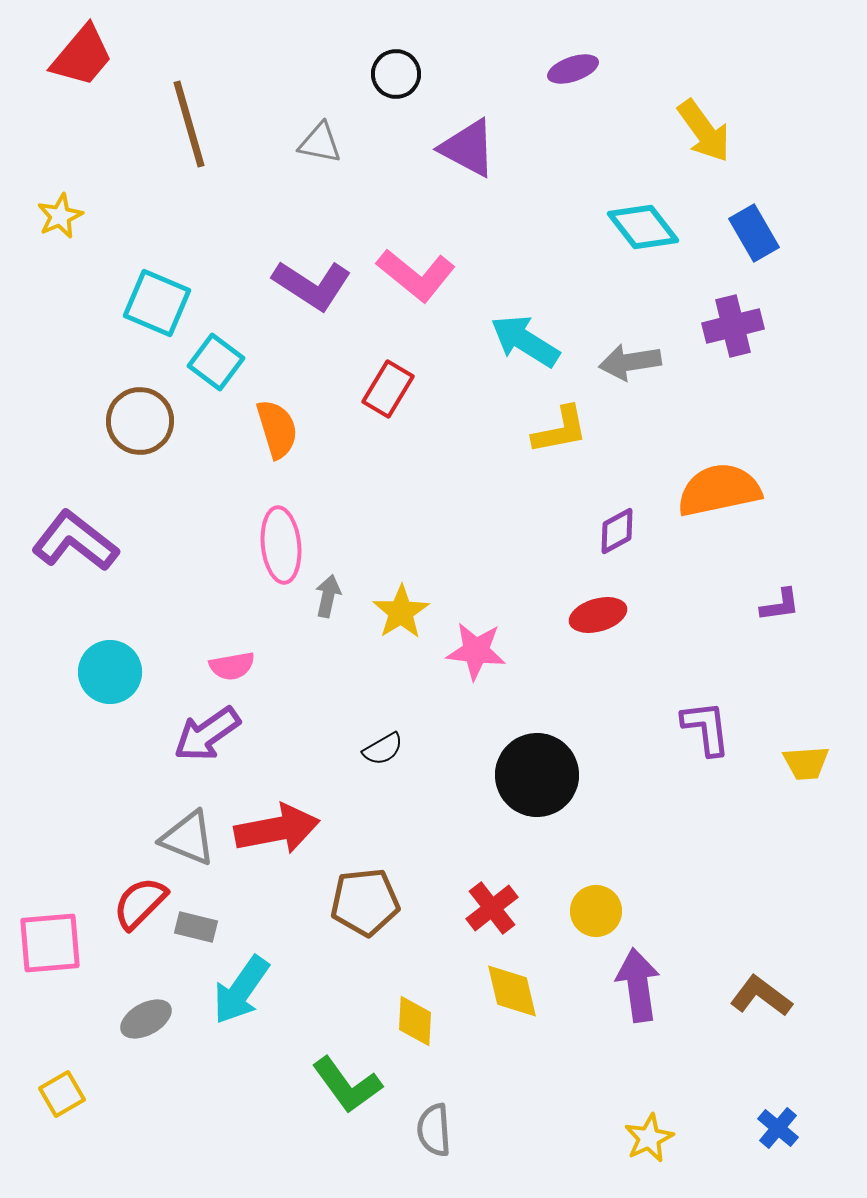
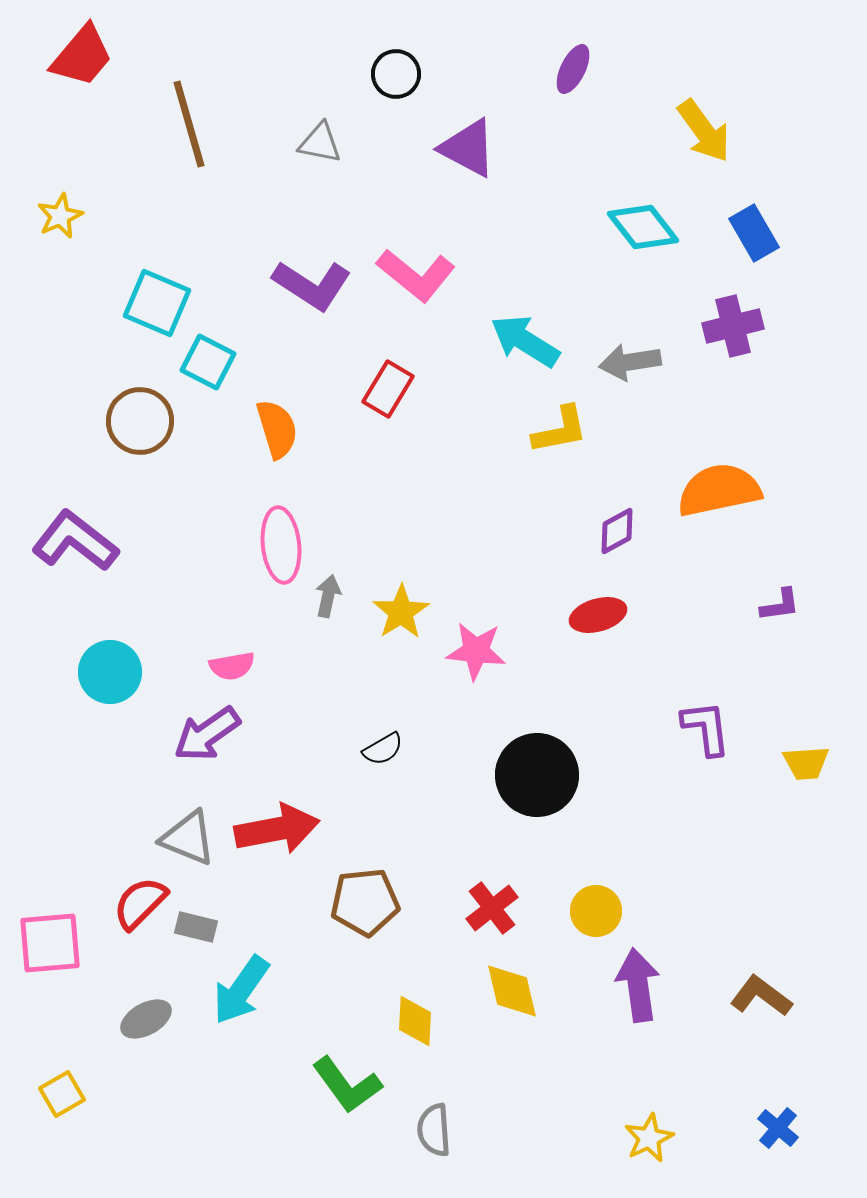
purple ellipse at (573, 69): rotated 45 degrees counterclockwise
cyan square at (216, 362): moved 8 px left; rotated 10 degrees counterclockwise
